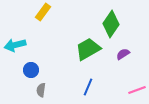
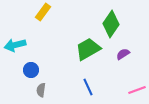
blue line: rotated 48 degrees counterclockwise
